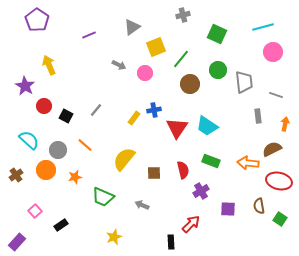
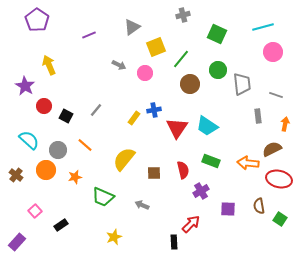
gray trapezoid at (244, 82): moved 2 px left, 2 px down
brown cross at (16, 175): rotated 16 degrees counterclockwise
red ellipse at (279, 181): moved 2 px up
black rectangle at (171, 242): moved 3 px right
